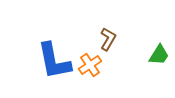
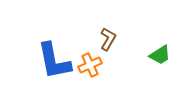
green trapezoid: moved 1 px right; rotated 25 degrees clockwise
orange cross: rotated 10 degrees clockwise
